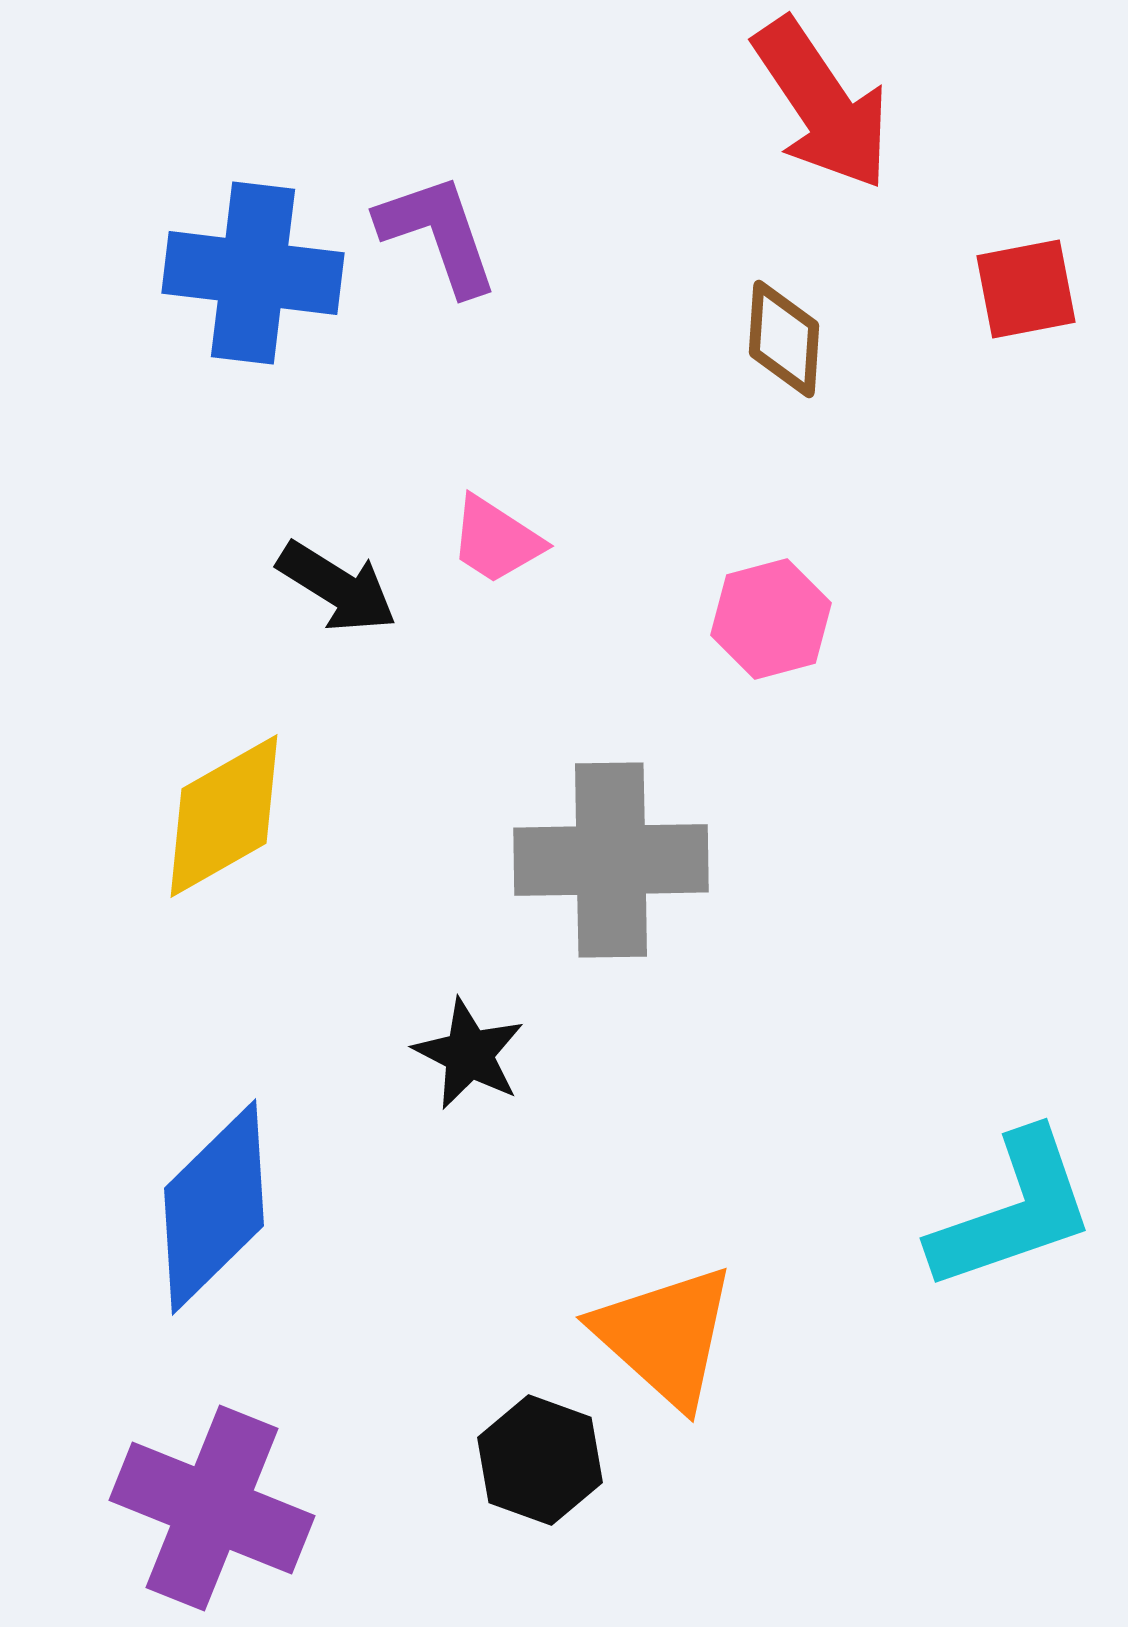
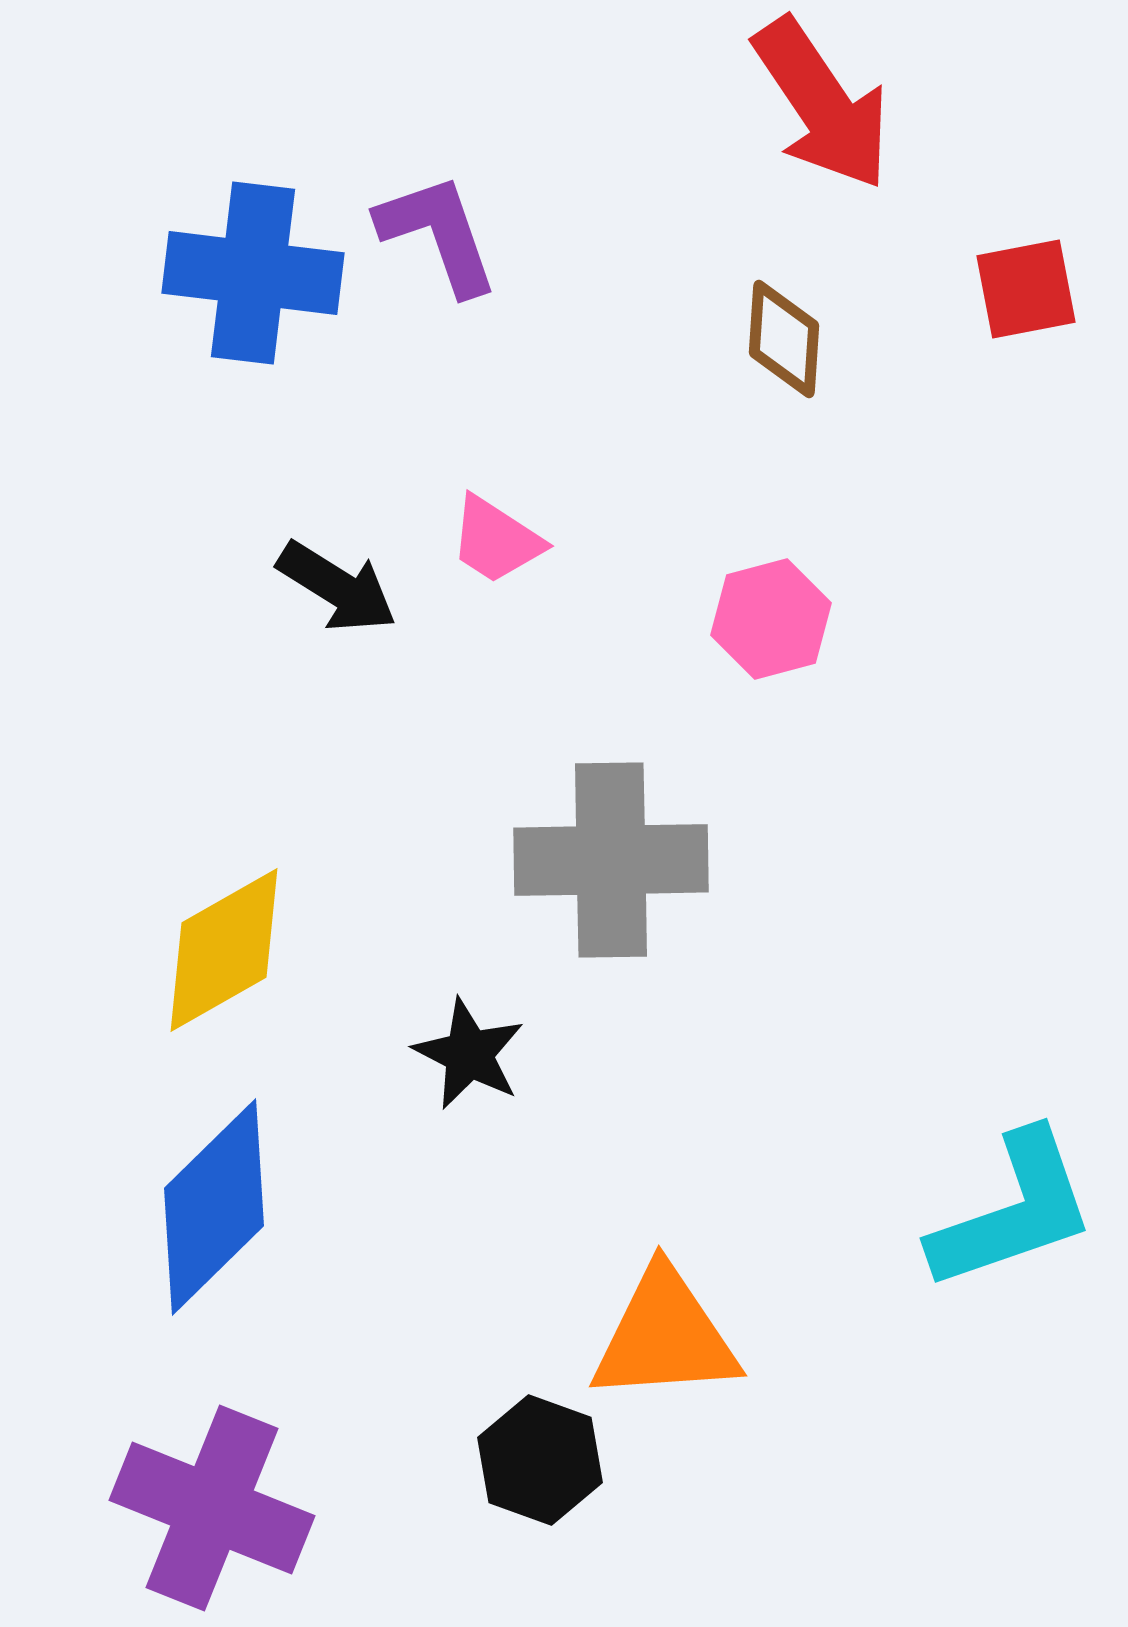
yellow diamond: moved 134 px down
orange triangle: rotated 46 degrees counterclockwise
